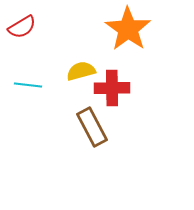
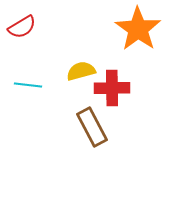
orange star: moved 10 px right
